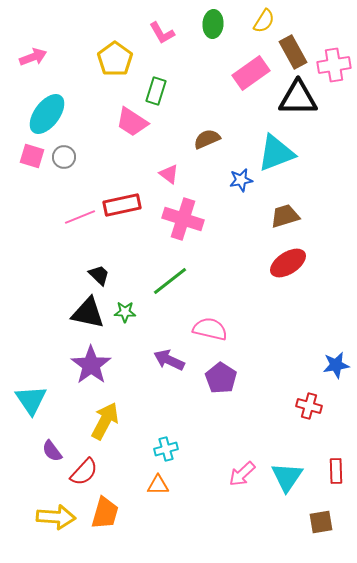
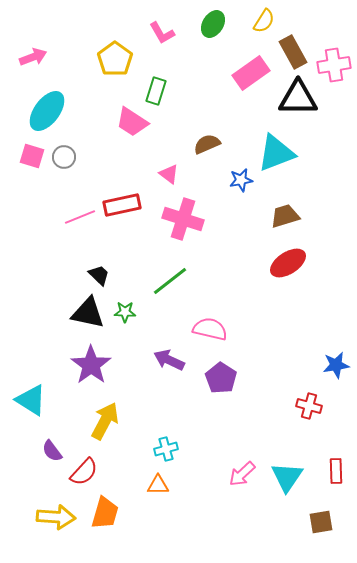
green ellipse at (213, 24): rotated 28 degrees clockwise
cyan ellipse at (47, 114): moved 3 px up
brown semicircle at (207, 139): moved 5 px down
cyan triangle at (31, 400): rotated 24 degrees counterclockwise
